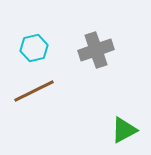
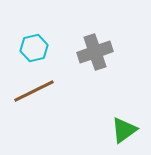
gray cross: moved 1 px left, 2 px down
green triangle: rotated 8 degrees counterclockwise
